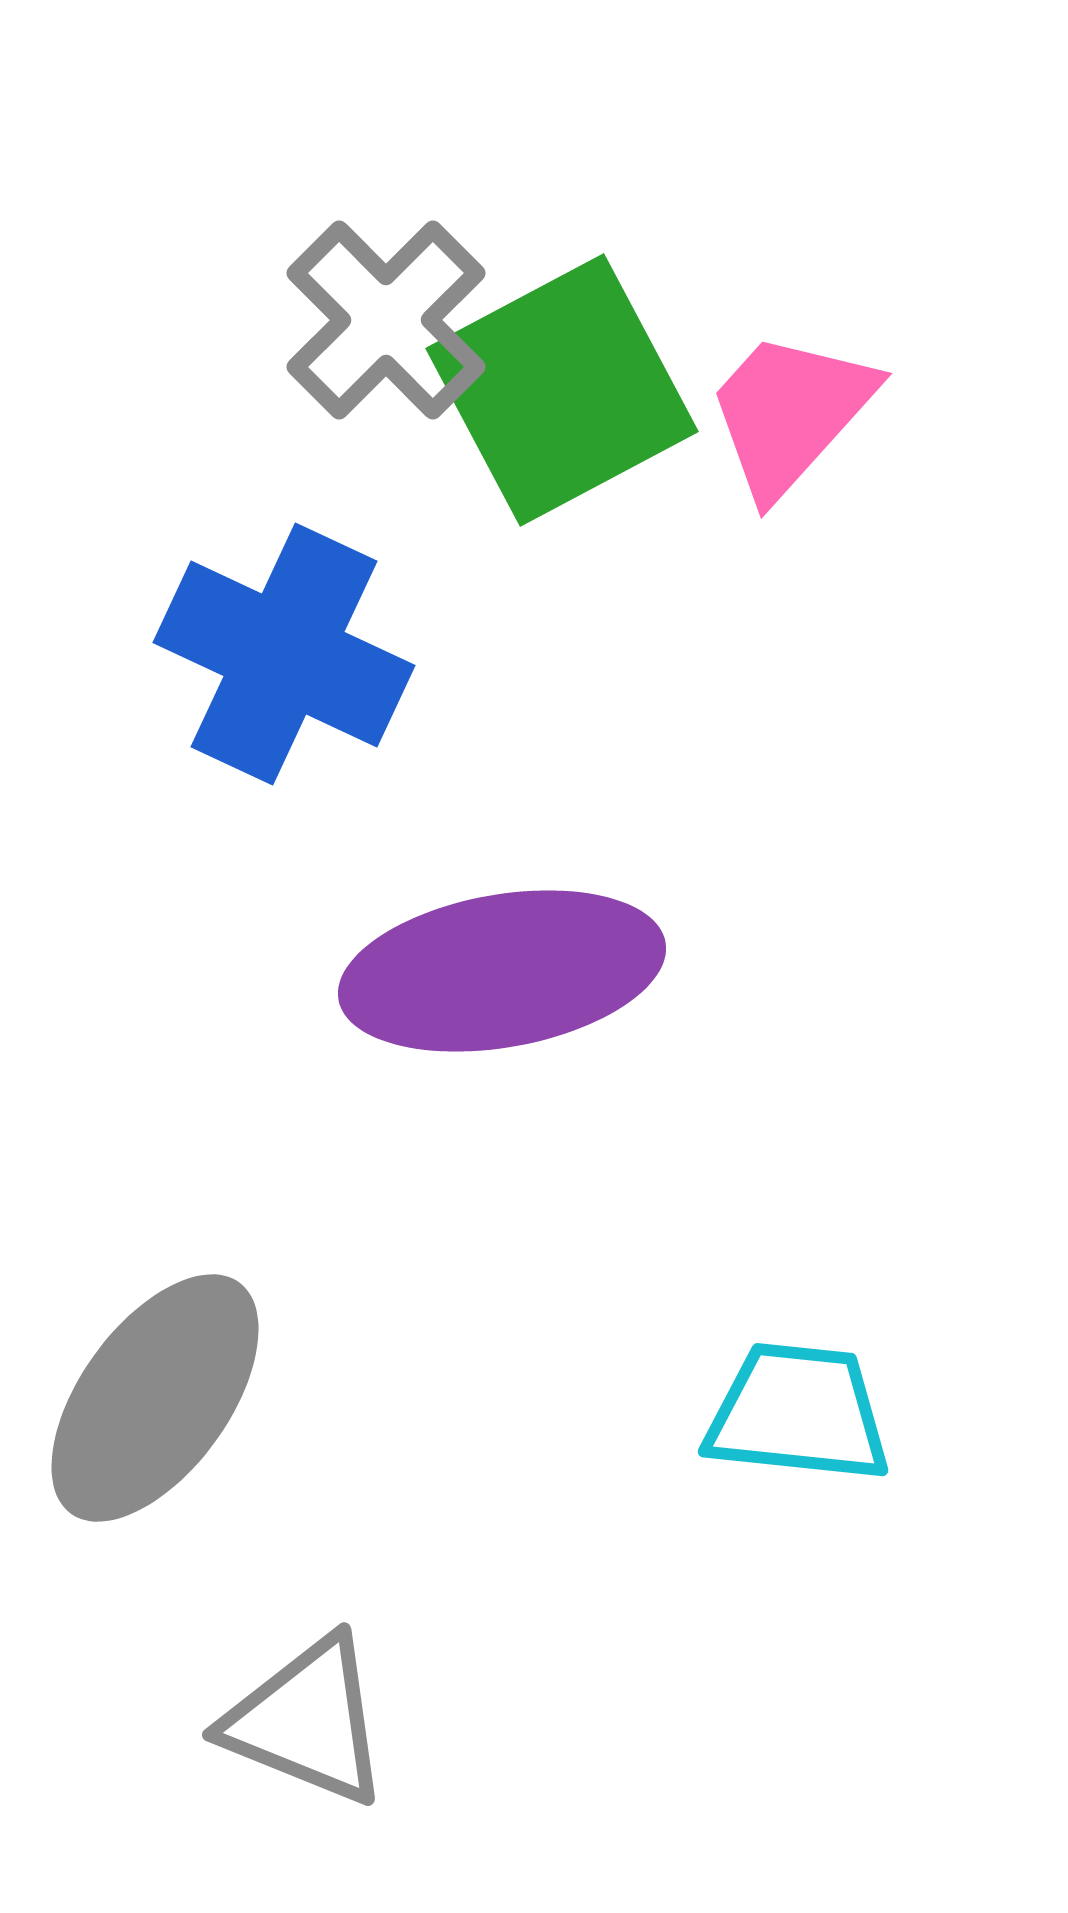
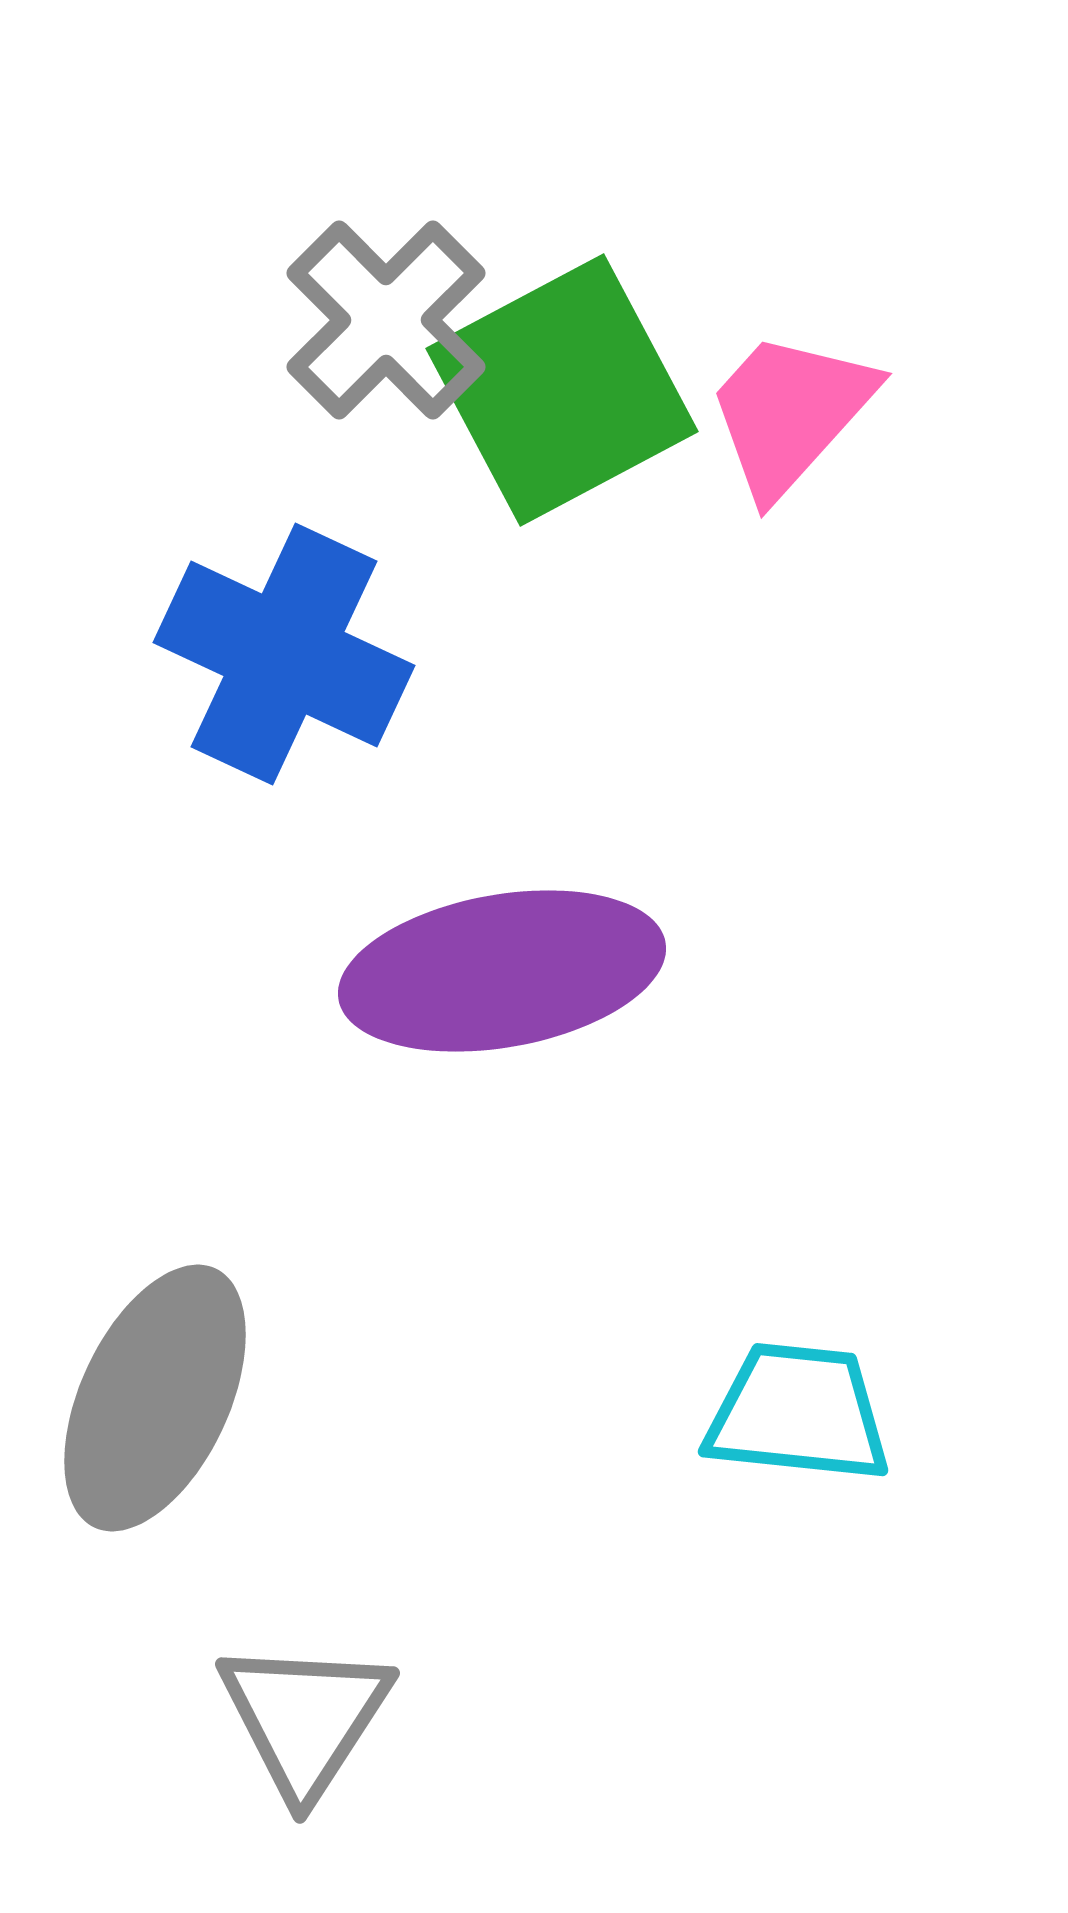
gray ellipse: rotated 11 degrees counterclockwise
gray triangle: moved 2 px left, 3 px up; rotated 41 degrees clockwise
